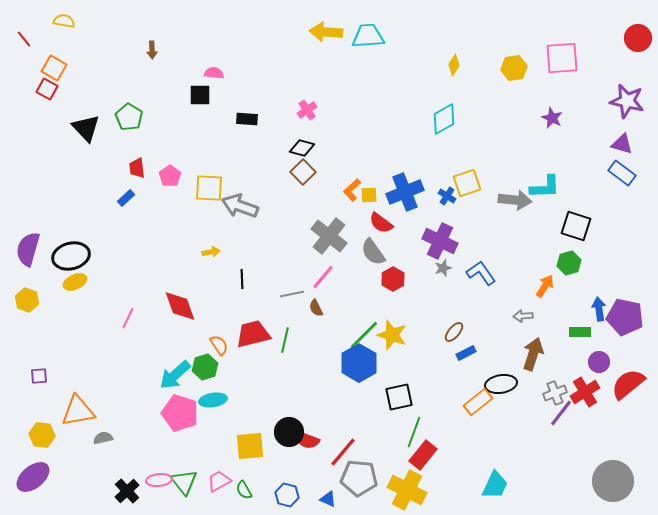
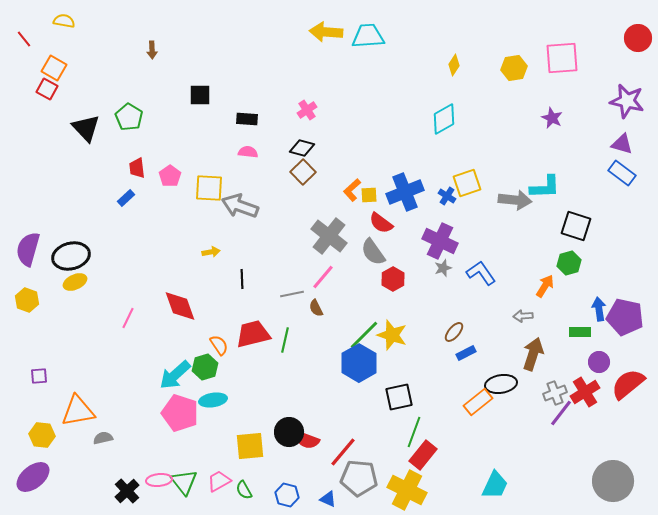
pink semicircle at (214, 73): moved 34 px right, 79 px down
